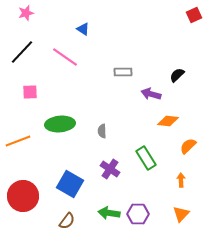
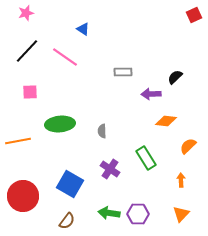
black line: moved 5 px right, 1 px up
black semicircle: moved 2 px left, 2 px down
purple arrow: rotated 18 degrees counterclockwise
orange diamond: moved 2 px left
orange line: rotated 10 degrees clockwise
